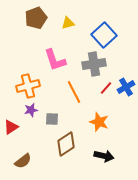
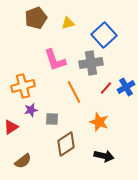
gray cross: moved 3 px left, 1 px up
orange cross: moved 5 px left
